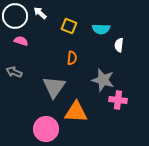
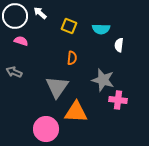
gray triangle: moved 3 px right
